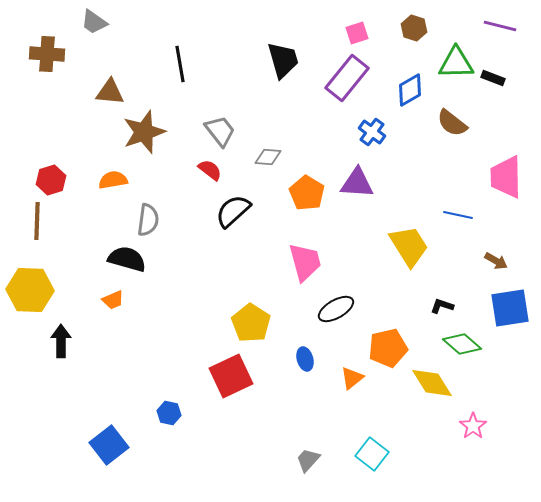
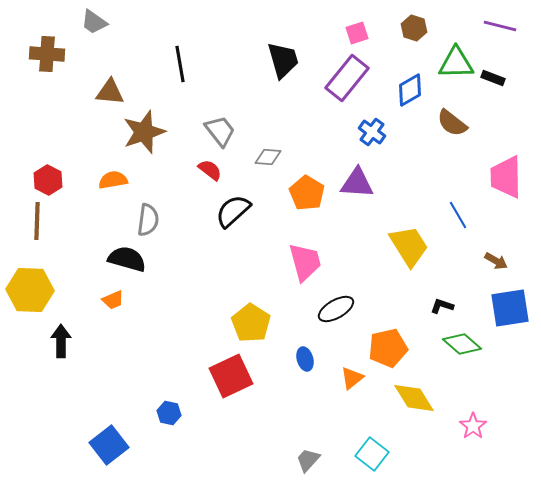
red hexagon at (51, 180): moved 3 px left; rotated 16 degrees counterclockwise
blue line at (458, 215): rotated 48 degrees clockwise
yellow diamond at (432, 383): moved 18 px left, 15 px down
